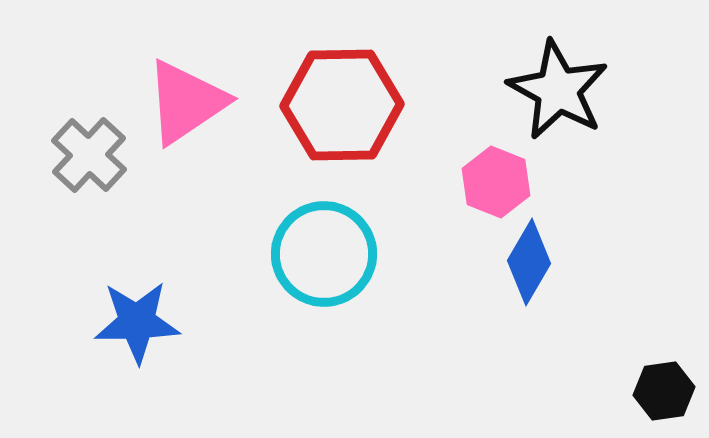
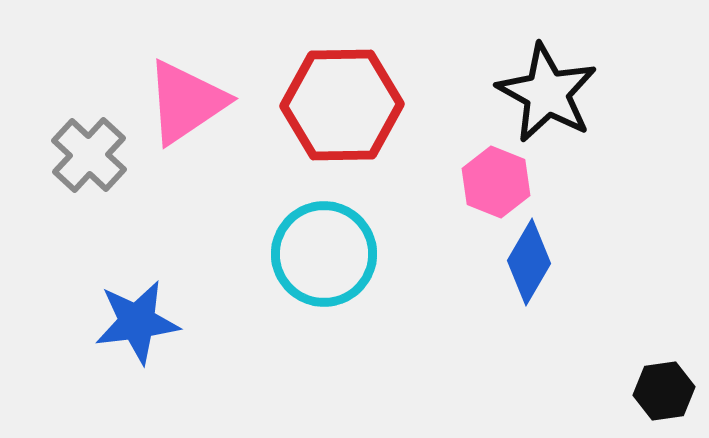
black star: moved 11 px left, 3 px down
blue star: rotated 6 degrees counterclockwise
